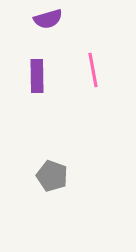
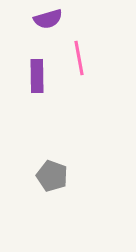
pink line: moved 14 px left, 12 px up
